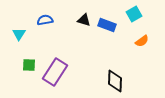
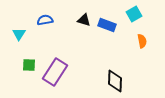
orange semicircle: rotated 64 degrees counterclockwise
